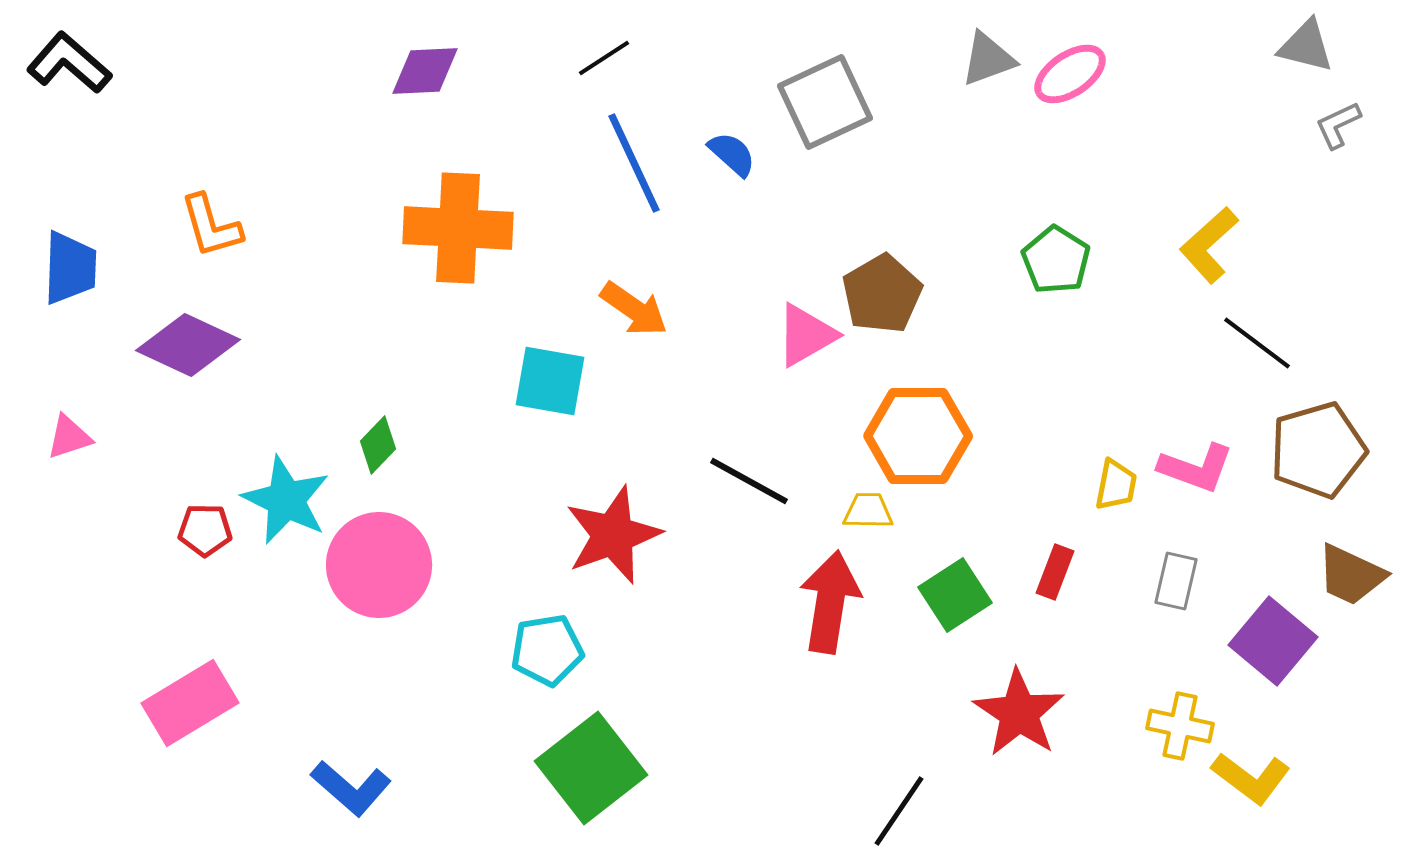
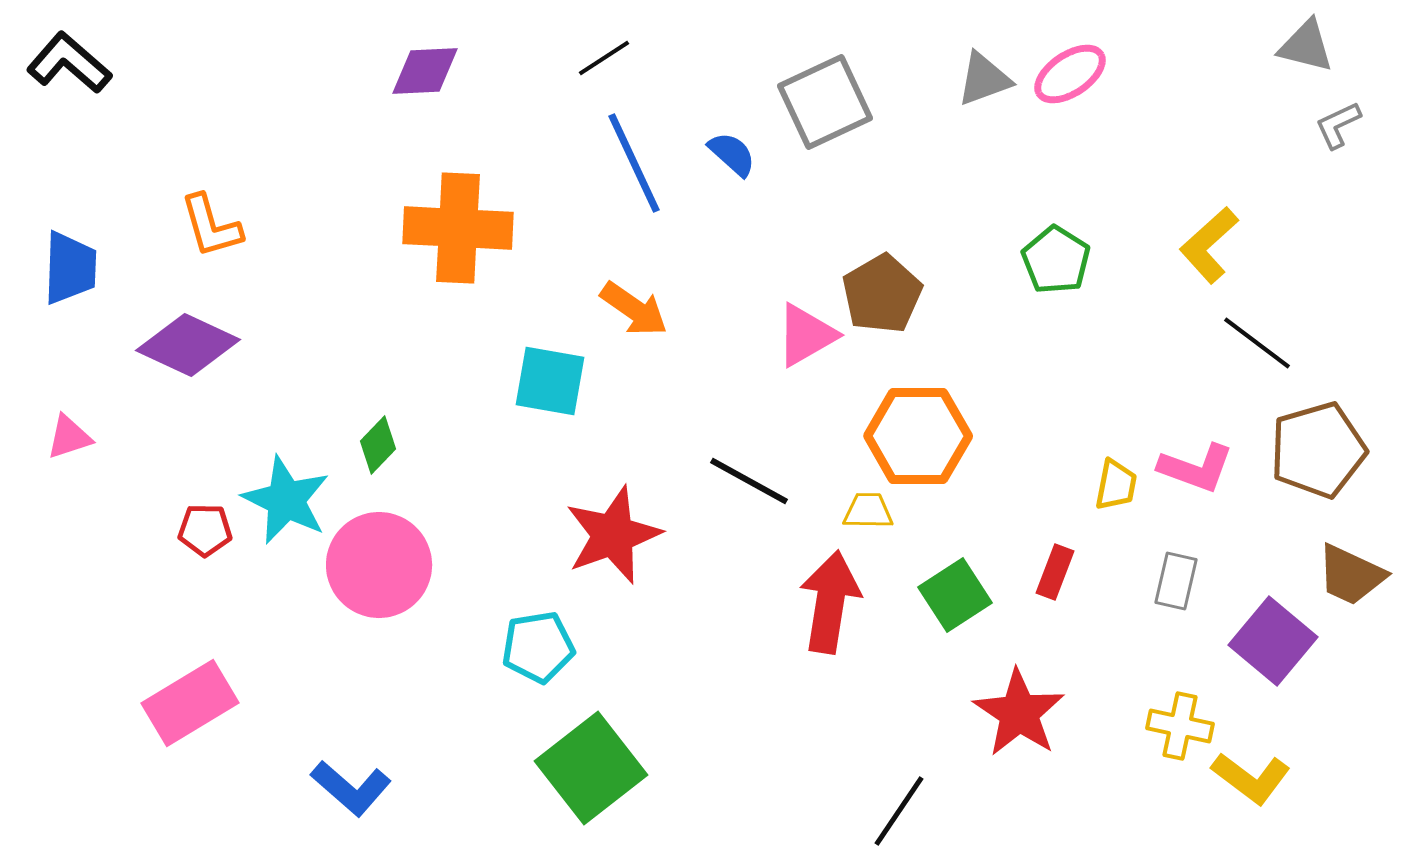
gray triangle at (988, 59): moved 4 px left, 20 px down
cyan pentagon at (547, 650): moved 9 px left, 3 px up
